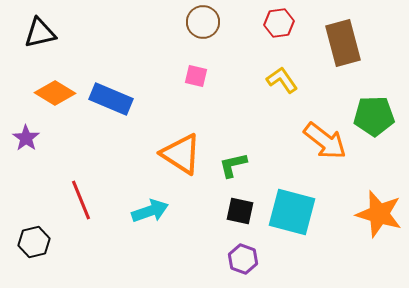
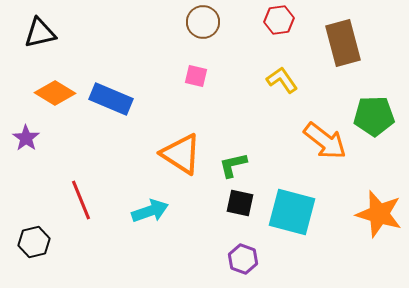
red hexagon: moved 3 px up
black square: moved 8 px up
